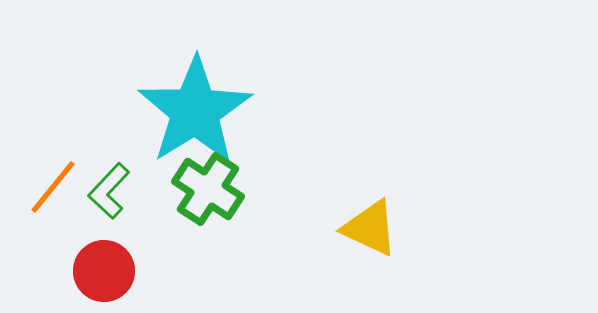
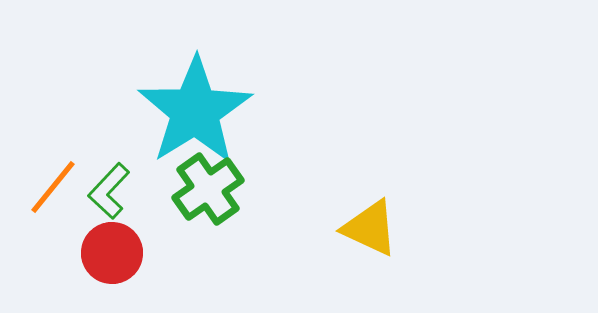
green cross: rotated 22 degrees clockwise
red circle: moved 8 px right, 18 px up
